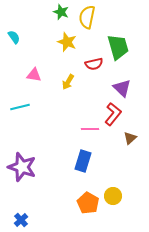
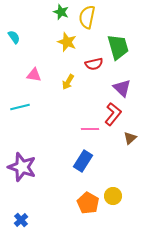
blue rectangle: rotated 15 degrees clockwise
